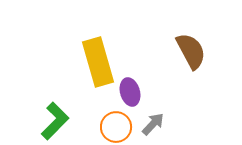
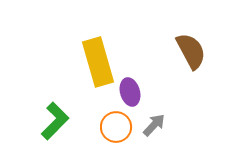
gray arrow: moved 1 px right, 1 px down
